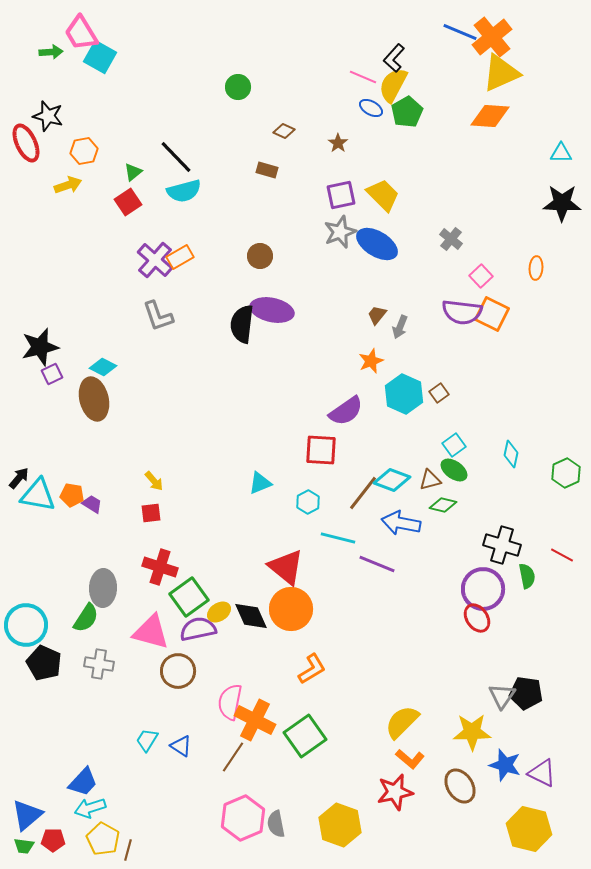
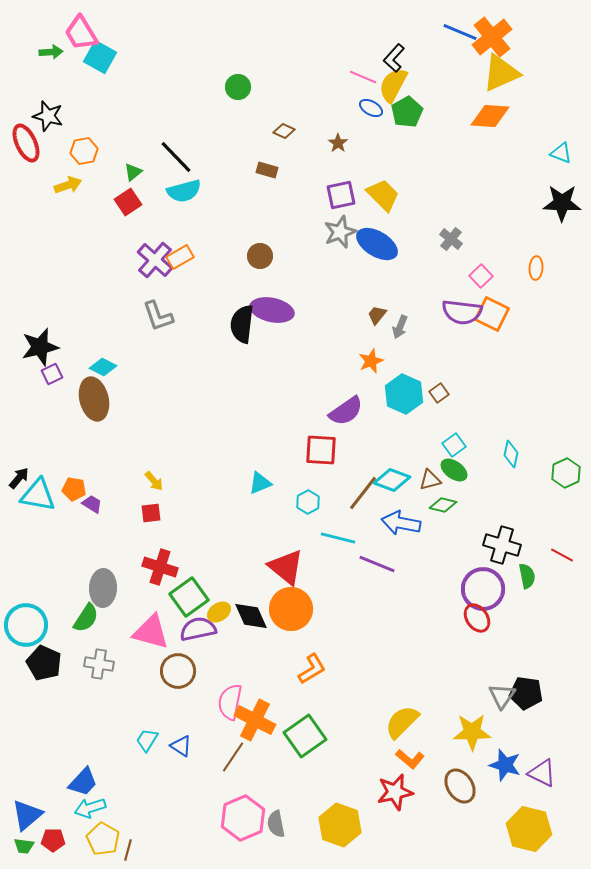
cyan triangle at (561, 153): rotated 20 degrees clockwise
orange pentagon at (72, 495): moved 2 px right, 6 px up
